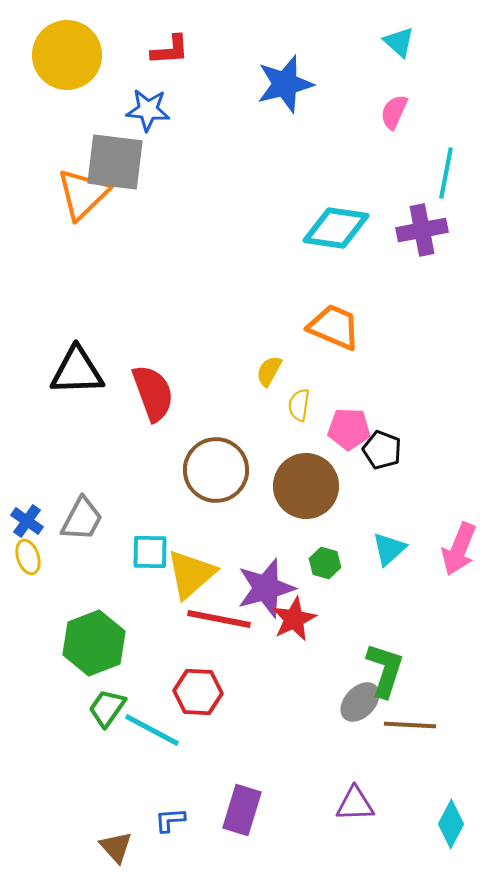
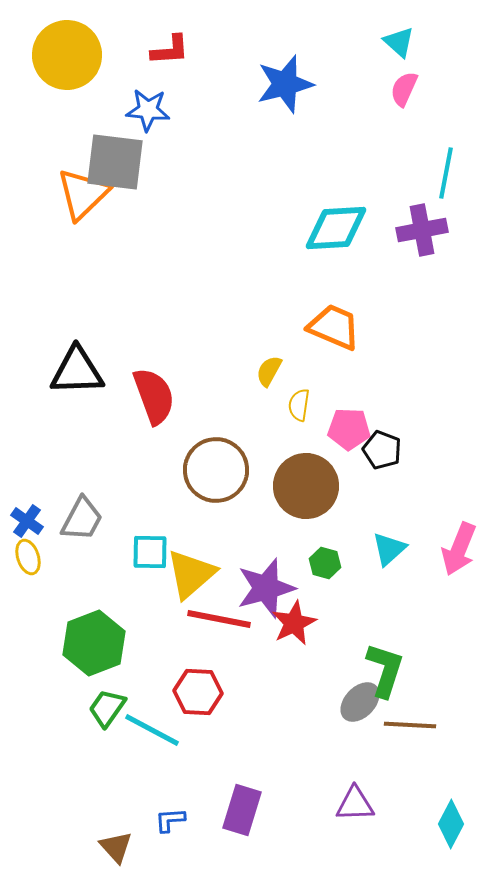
pink semicircle at (394, 112): moved 10 px right, 23 px up
cyan diamond at (336, 228): rotated 12 degrees counterclockwise
red semicircle at (153, 393): moved 1 px right, 3 px down
red star at (294, 619): moved 4 px down
